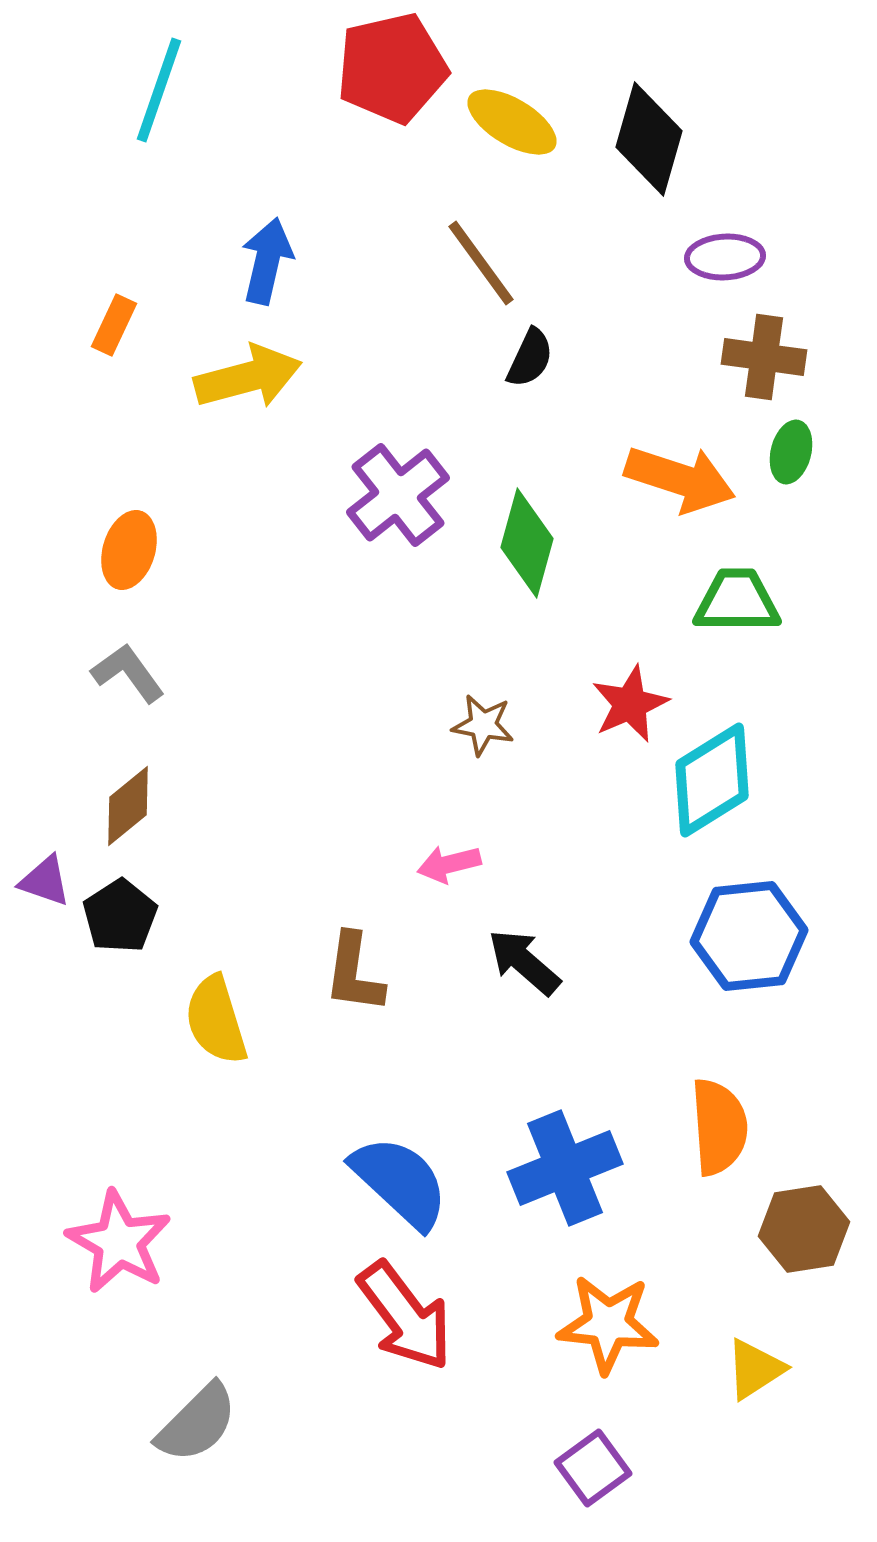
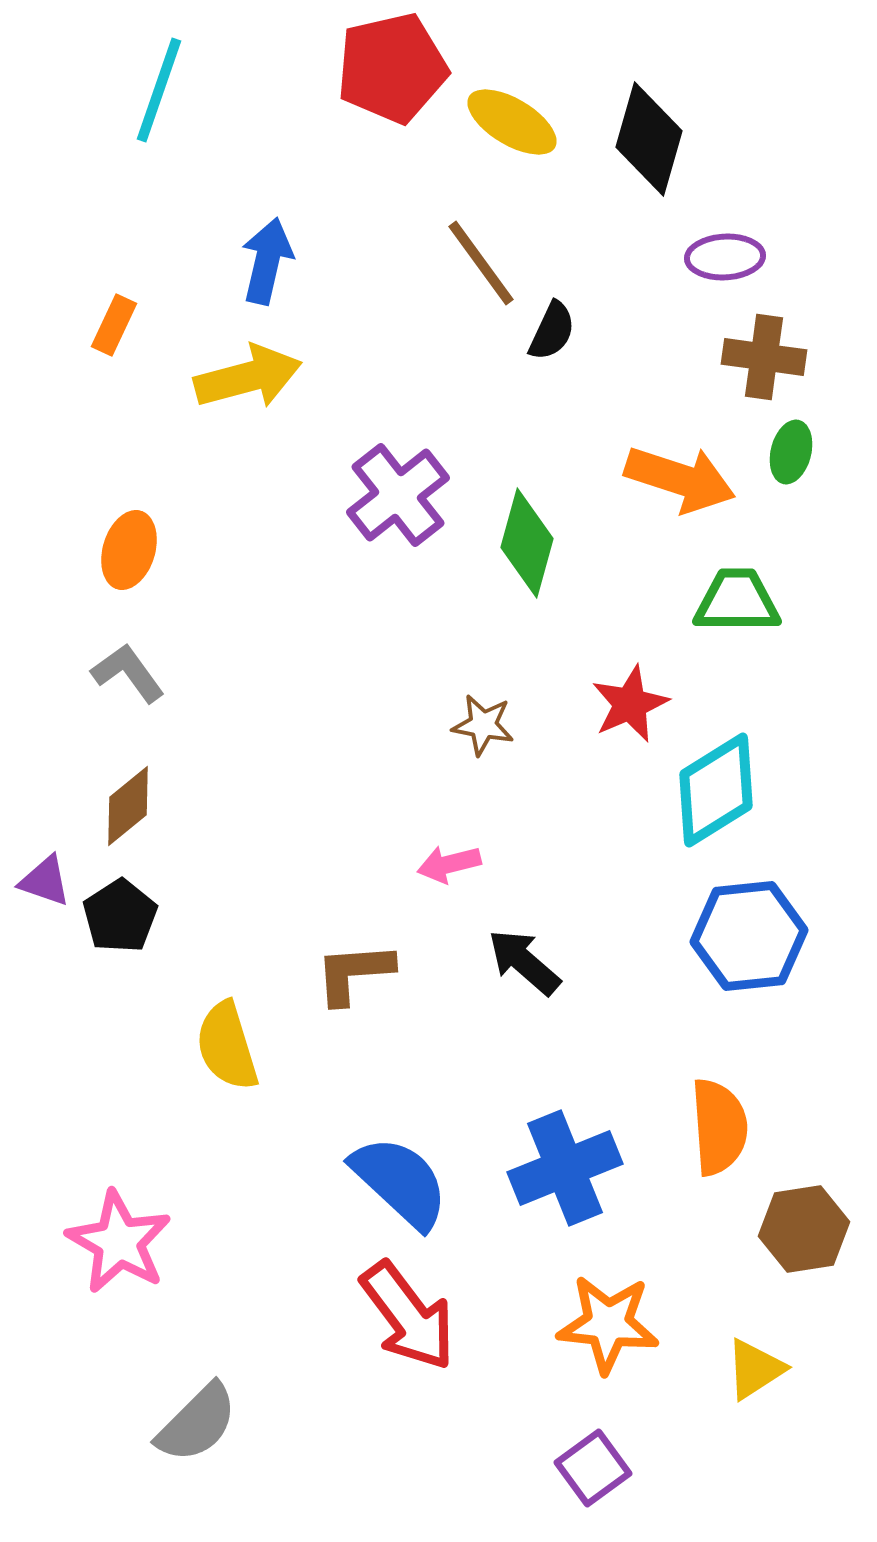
black semicircle: moved 22 px right, 27 px up
cyan diamond: moved 4 px right, 10 px down
brown L-shape: rotated 78 degrees clockwise
yellow semicircle: moved 11 px right, 26 px down
red arrow: moved 3 px right
